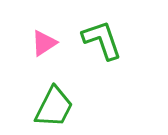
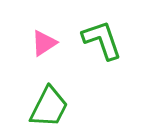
green trapezoid: moved 5 px left
